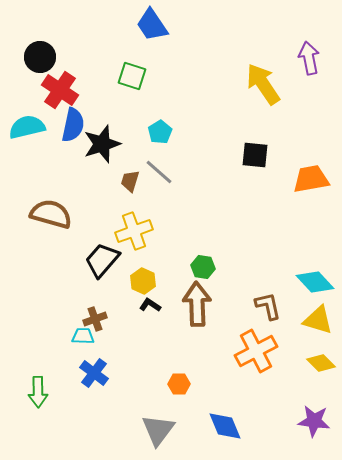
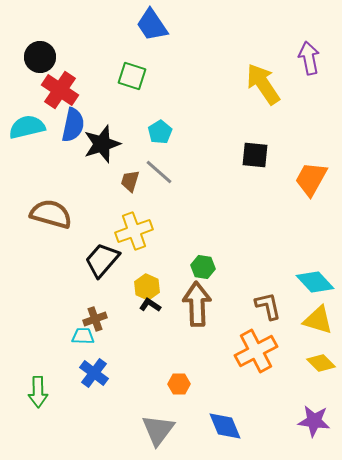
orange trapezoid: rotated 51 degrees counterclockwise
yellow hexagon: moved 4 px right, 6 px down
